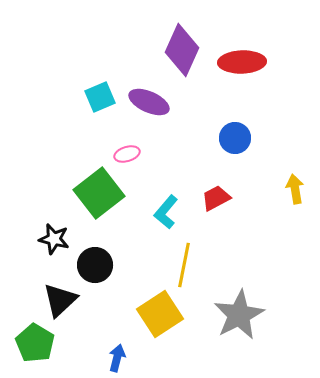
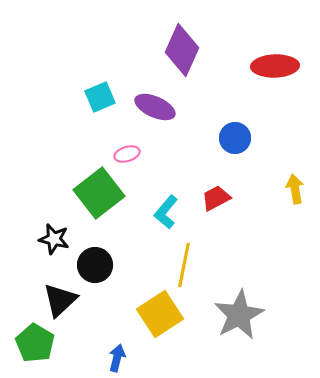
red ellipse: moved 33 px right, 4 px down
purple ellipse: moved 6 px right, 5 px down
